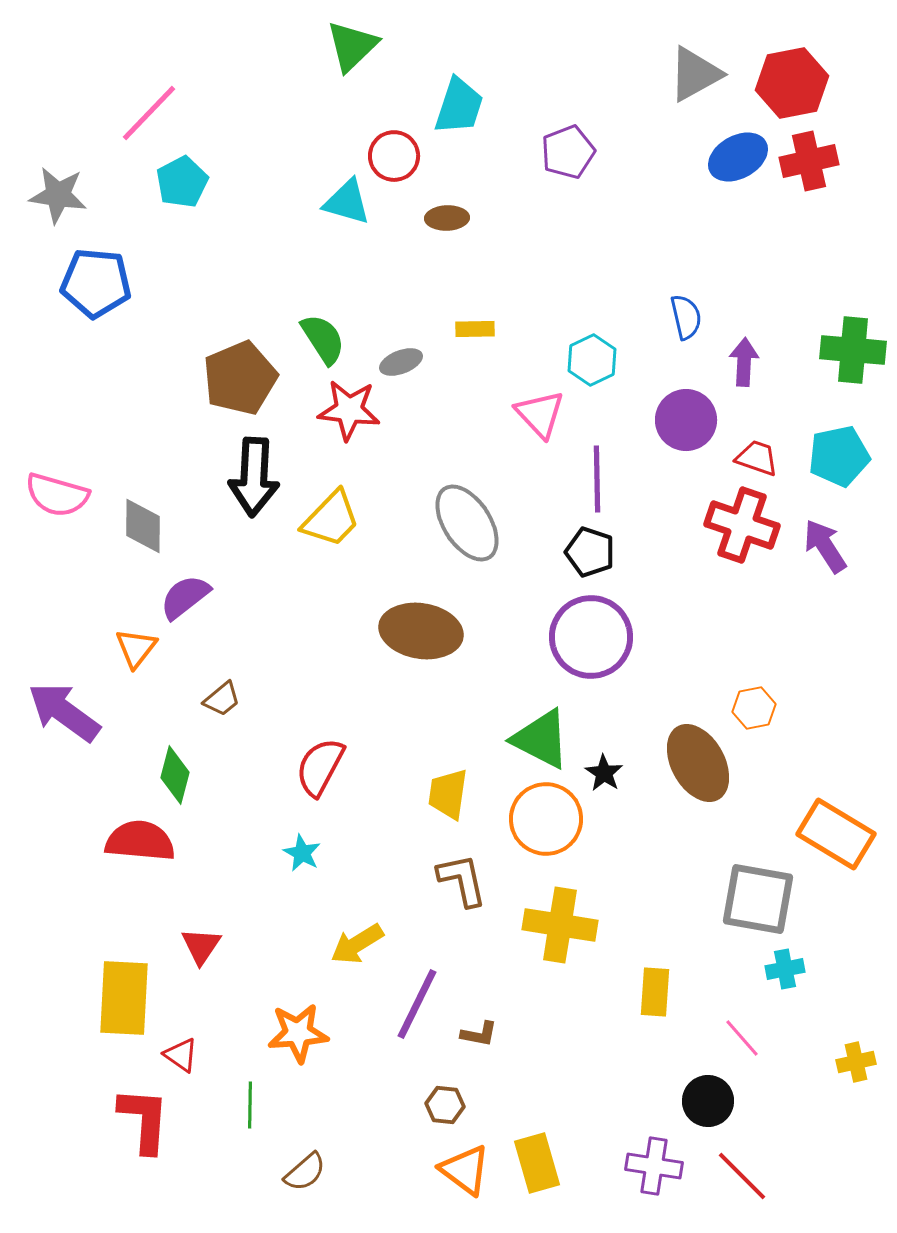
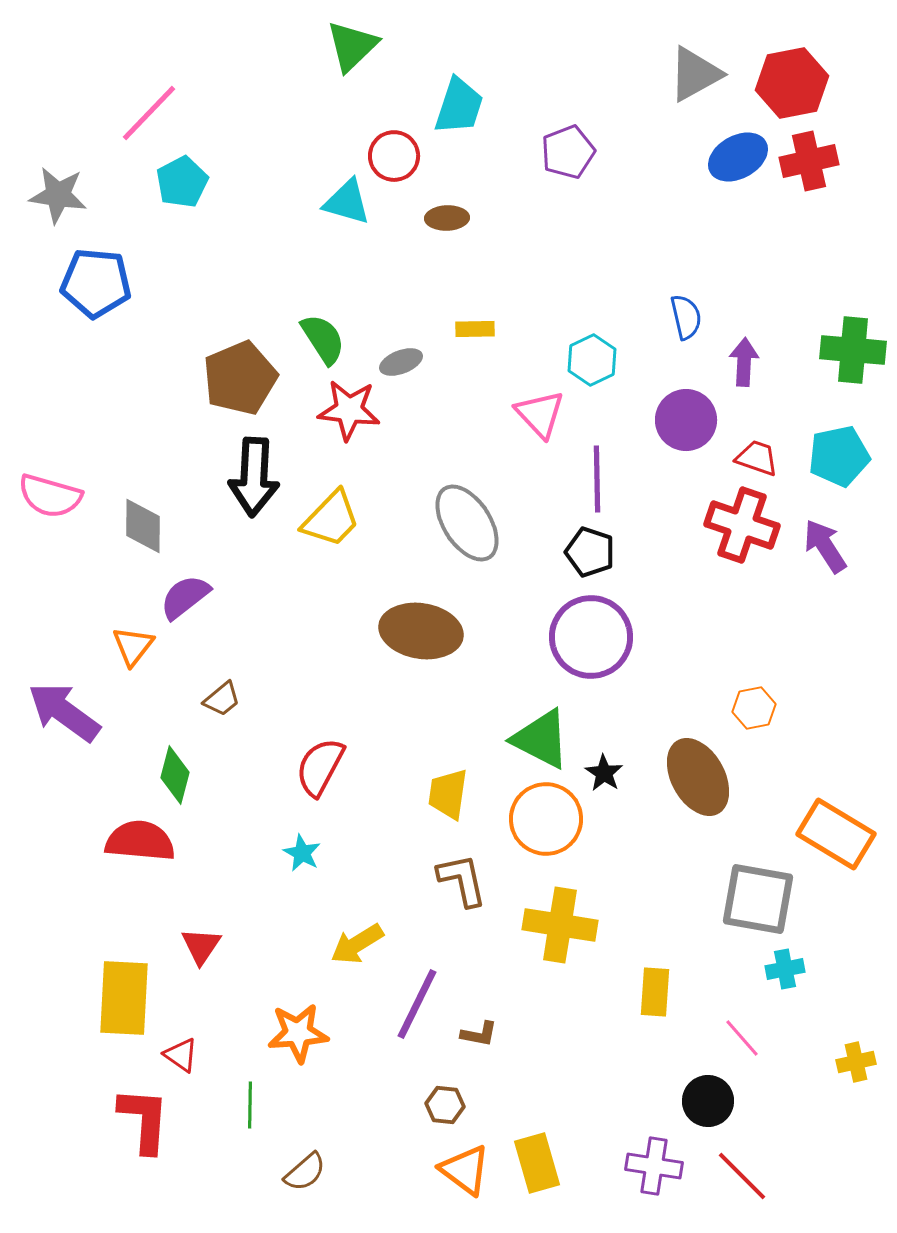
pink semicircle at (57, 495): moved 7 px left, 1 px down
orange triangle at (136, 648): moved 3 px left, 2 px up
brown ellipse at (698, 763): moved 14 px down
